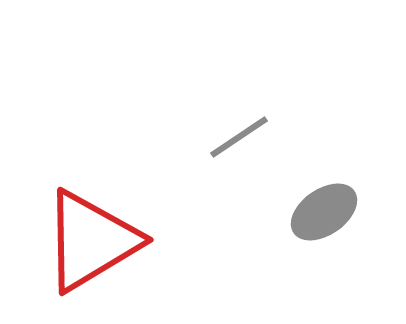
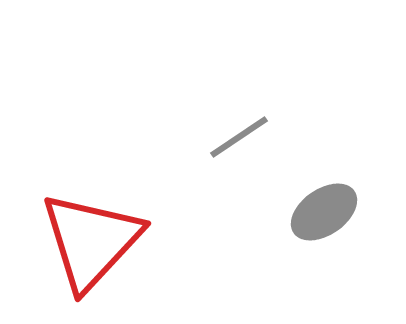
red triangle: rotated 16 degrees counterclockwise
